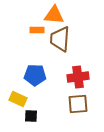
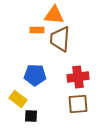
yellow rectangle: rotated 12 degrees clockwise
